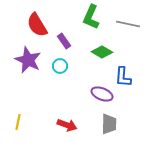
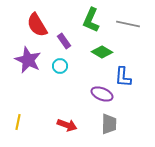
green L-shape: moved 3 px down
